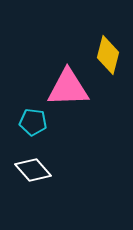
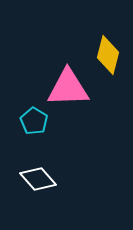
cyan pentagon: moved 1 px right, 1 px up; rotated 24 degrees clockwise
white diamond: moved 5 px right, 9 px down
